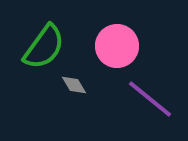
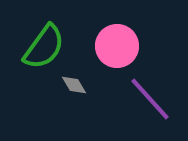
purple line: rotated 9 degrees clockwise
